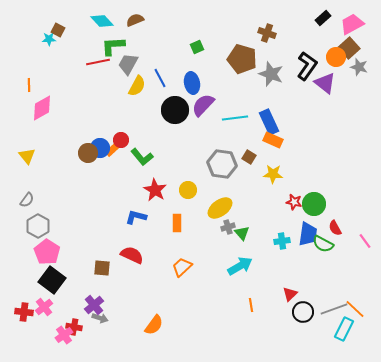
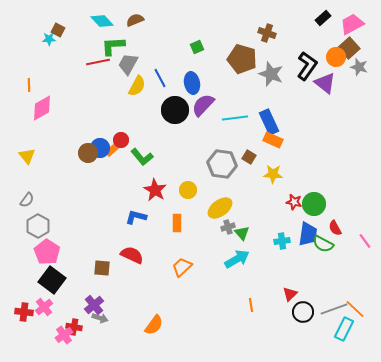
cyan arrow at (240, 266): moved 3 px left, 7 px up
